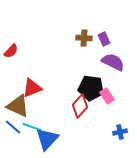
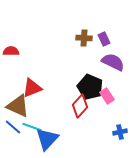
red semicircle: rotated 133 degrees counterclockwise
black pentagon: moved 1 px left, 1 px up; rotated 15 degrees clockwise
